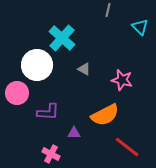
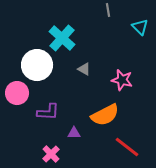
gray line: rotated 24 degrees counterclockwise
pink cross: rotated 18 degrees clockwise
